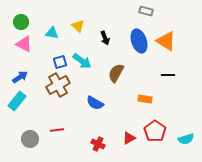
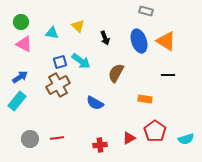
cyan arrow: moved 1 px left
red line: moved 8 px down
red cross: moved 2 px right, 1 px down; rotated 32 degrees counterclockwise
